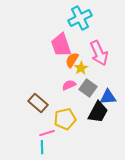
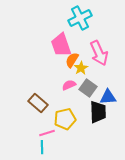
black trapezoid: rotated 30 degrees counterclockwise
